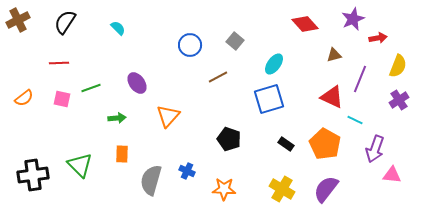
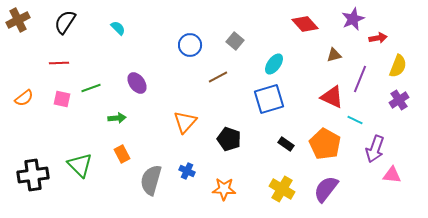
orange triangle: moved 17 px right, 6 px down
orange rectangle: rotated 30 degrees counterclockwise
